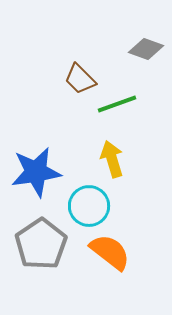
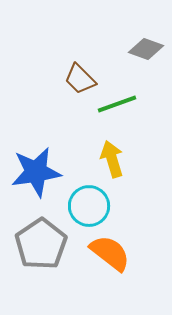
orange semicircle: moved 1 px down
